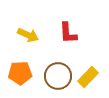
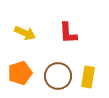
yellow arrow: moved 3 px left, 2 px up
orange pentagon: rotated 15 degrees counterclockwise
yellow rectangle: rotated 35 degrees counterclockwise
